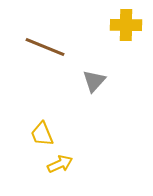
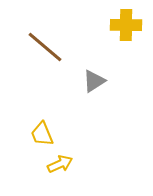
brown line: rotated 18 degrees clockwise
gray triangle: rotated 15 degrees clockwise
